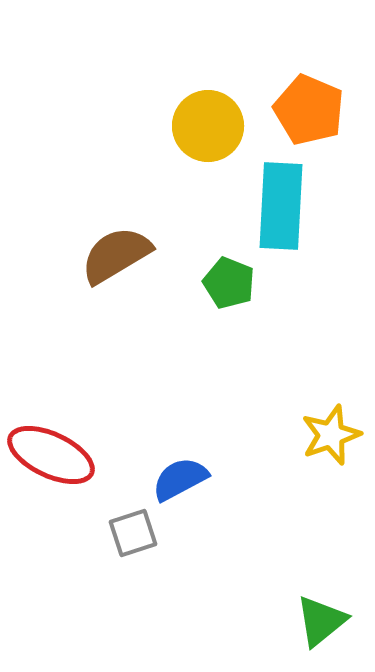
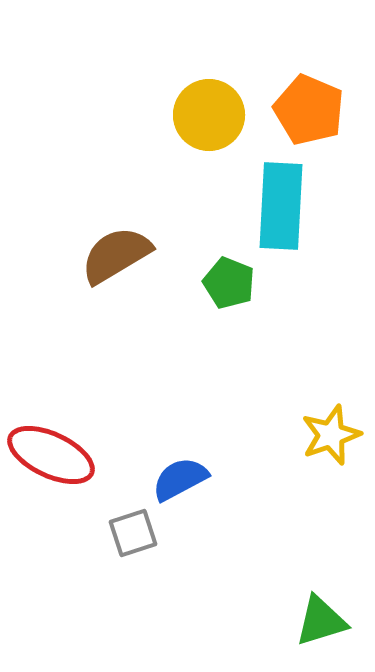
yellow circle: moved 1 px right, 11 px up
green triangle: rotated 22 degrees clockwise
